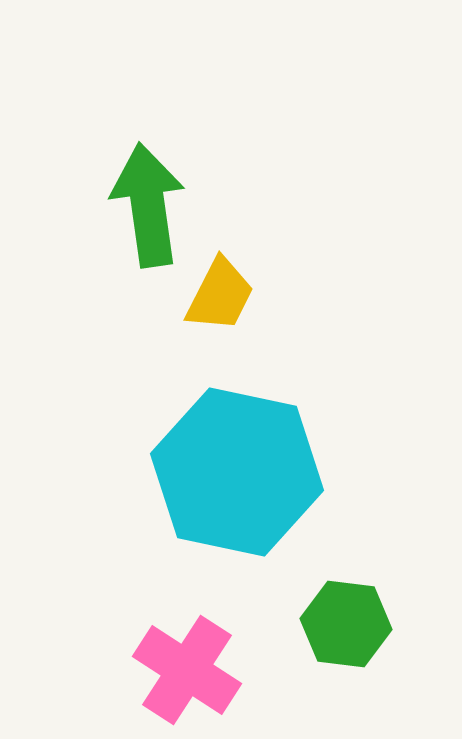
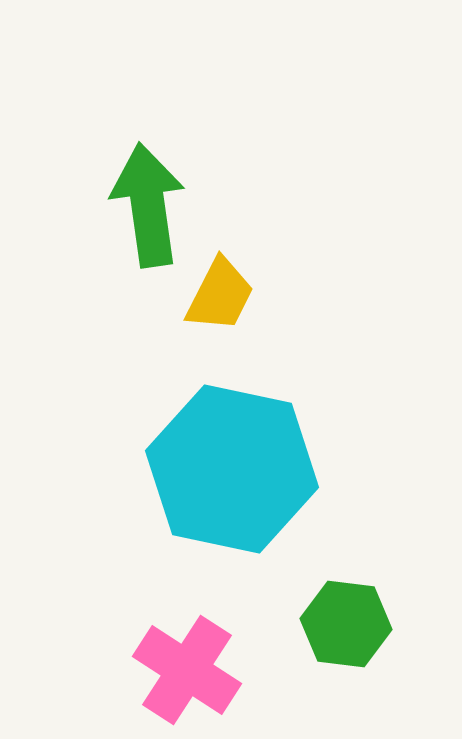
cyan hexagon: moved 5 px left, 3 px up
